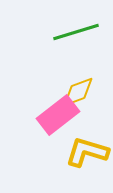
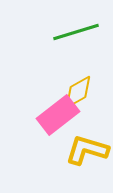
yellow diamond: rotated 9 degrees counterclockwise
yellow L-shape: moved 2 px up
